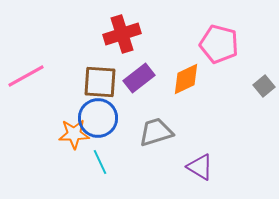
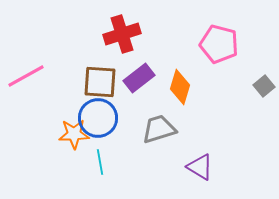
orange diamond: moved 6 px left, 8 px down; rotated 48 degrees counterclockwise
gray trapezoid: moved 3 px right, 3 px up
cyan line: rotated 15 degrees clockwise
